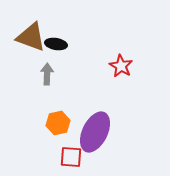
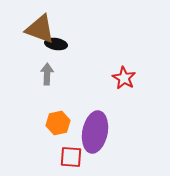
brown triangle: moved 9 px right, 8 px up
red star: moved 3 px right, 12 px down
purple ellipse: rotated 15 degrees counterclockwise
